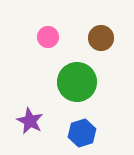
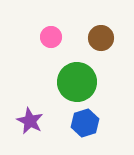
pink circle: moved 3 px right
blue hexagon: moved 3 px right, 10 px up
